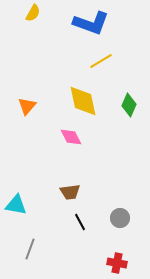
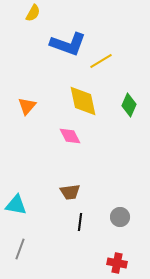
blue L-shape: moved 23 px left, 21 px down
pink diamond: moved 1 px left, 1 px up
gray circle: moved 1 px up
black line: rotated 36 degrees clockwise
gray line: moved 10 px left
